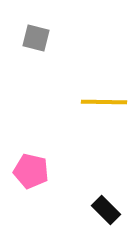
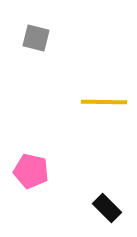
black rectangle: moved 1 px right, 2 px up
